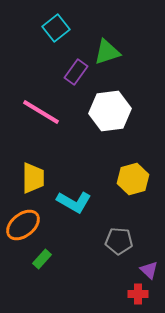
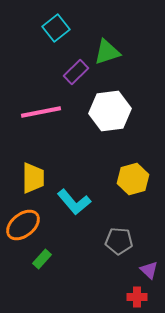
purple rectangle: rotated 10 degrees clockwise
pink line: rotated 42 degrees counterclockwise
cyan L-shape: rotated 20 degrees clockwise
red cross: moved 1 px left, 3 px down
